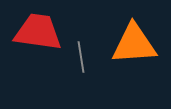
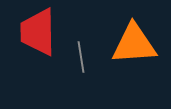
red trapezoid: rotated 99 degrees counterclockwise
